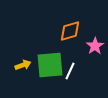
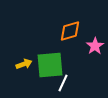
yellow arrow: moved 1 px right, 1 px up
white line: moved 7 px left, 12 px down
